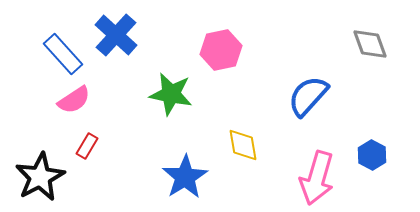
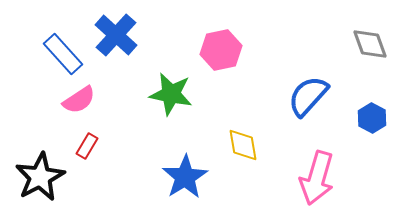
pink semicircle: moved 5 px right
blue hexagon: moved 37 px up
